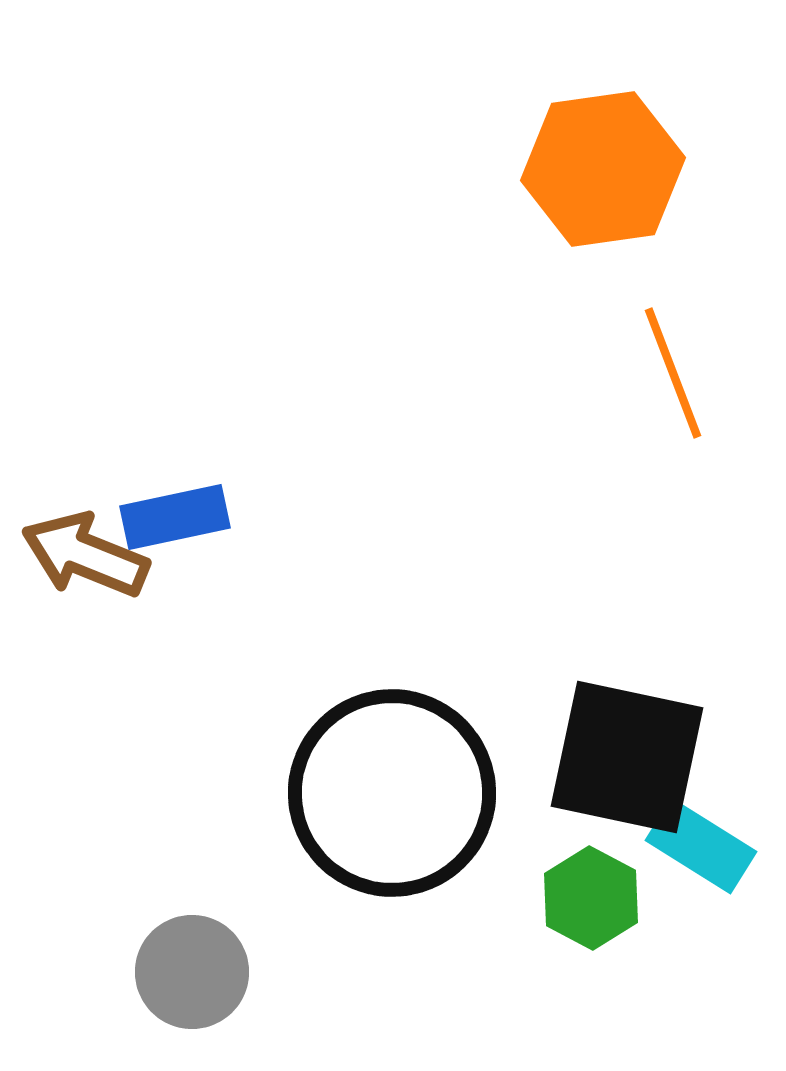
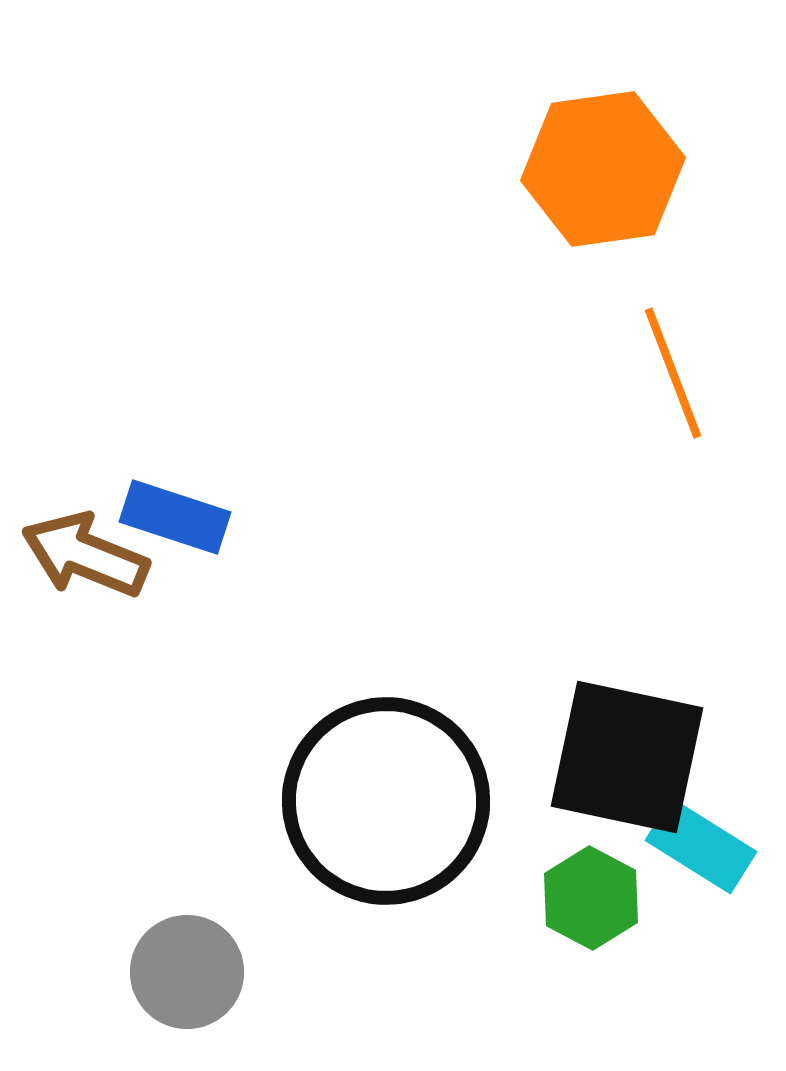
blue rectangle: rotated 30 degrees clockwise
black circle: moved 6 px left, 8 px down
gray circle: moved 5 px left
